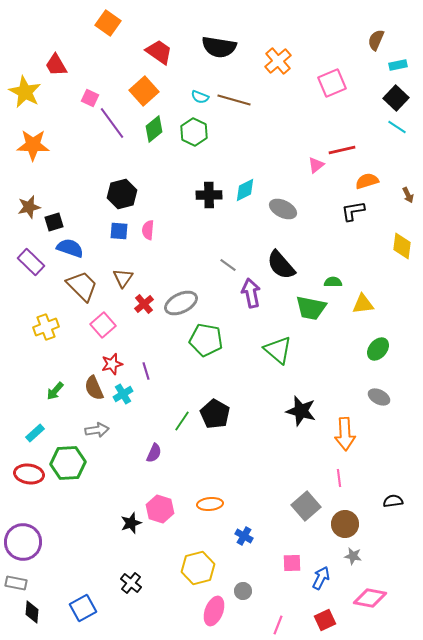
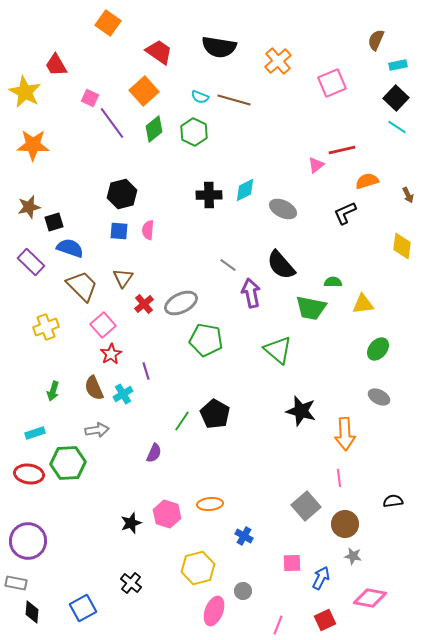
black L-shape at (353, 211): moved 8 px left, 2 px down; rotated 15 degrees counterclockwise
red star at (112, 364): moved 1 px left, 10 px up; rotated 15 degrees counterclockwise
green arrow at (55, 391): moved 2 px left; rotated 24 degrees counterclockwise
cyan rectangle at (35, 433): rotated 24 degrees clockwise
pink hexagon at (160, 509): moved 7 px right, 5 px down
purple circle at (23, 542): moved 5 px right, 1 px up
